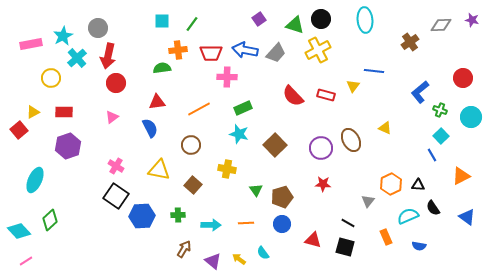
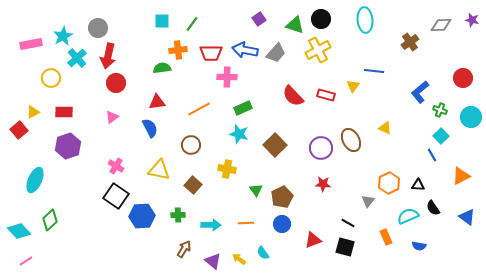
orange hexagon at (391, 184): moved 2 px left, 1 px up
brown pentagon at (282, 197): rotated 10 degrees counterclockwise
red triangle at (313, 240): rotated 36 degrees counterclockwise
